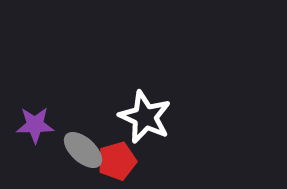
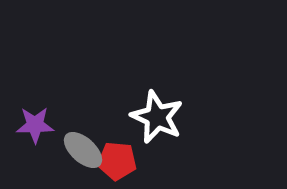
white star: moved 12 px right
red pentagon: rotated 21 degrees clockwise
